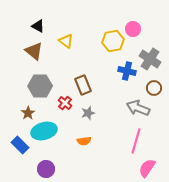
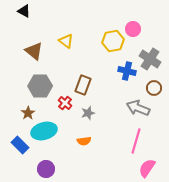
black triangle: moved 14 px left, 15 px up
brown rectangle: rotated 42 degrees clockwise
